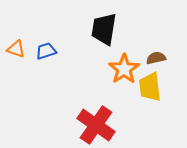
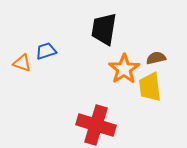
orange triangle: moved 6 px right, 14 px down
red cross: rotated 18 degrees counterclockwise
